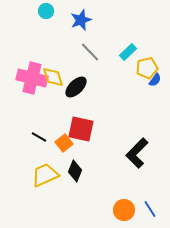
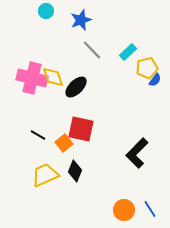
gray line: moved 2 px right, 2 px up
black line: moved 1 px left, 2 px up
